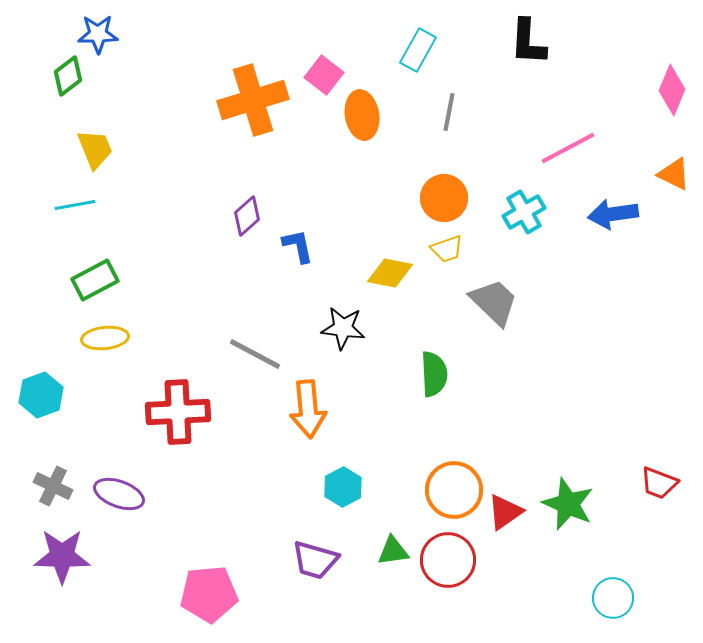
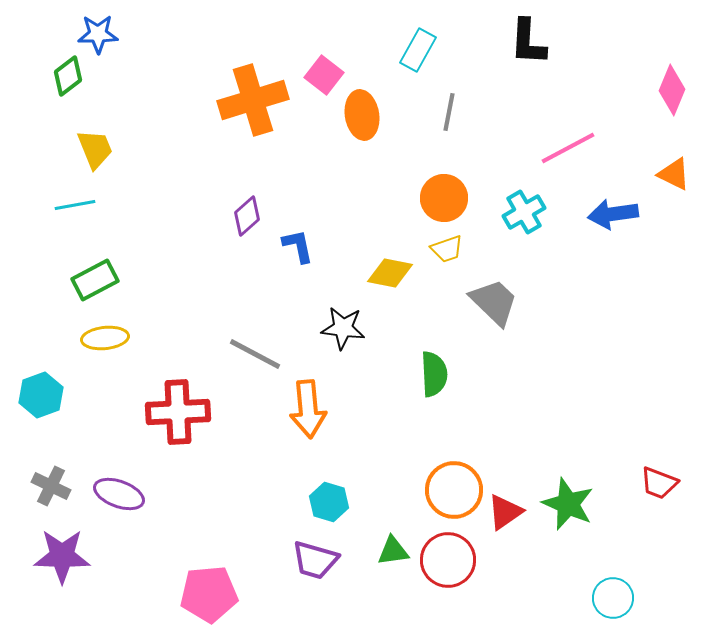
gray cross at (53, 486): moved 2 px left
cyan hexagon at (343, 487): moved 14 px left, 15 px down; rotated 15 degrees counterclockwise
